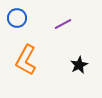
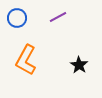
purple line: moved 5 px left, 7 px up
black star: rotated 12 degrees counterclockwise
